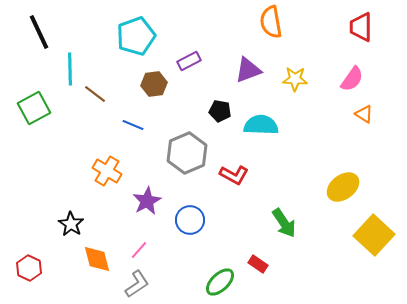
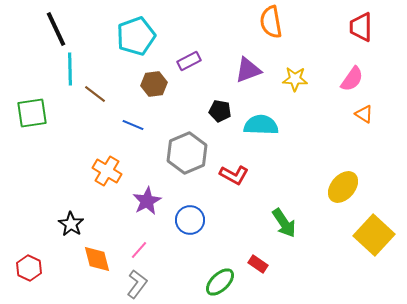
black line: moved 17 px right, 3 px up
green square: moved 2 px left, 5 px down; rotated 20 degrees clockwise
yellow ellipse: rotated 12 degrees counterclockwise
gray L-shape: rotated 20 degrees counterclockwise
